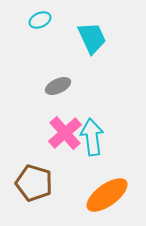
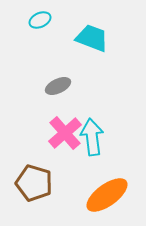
cyan trapezoid: rotated 44 degrees counterclockwise
